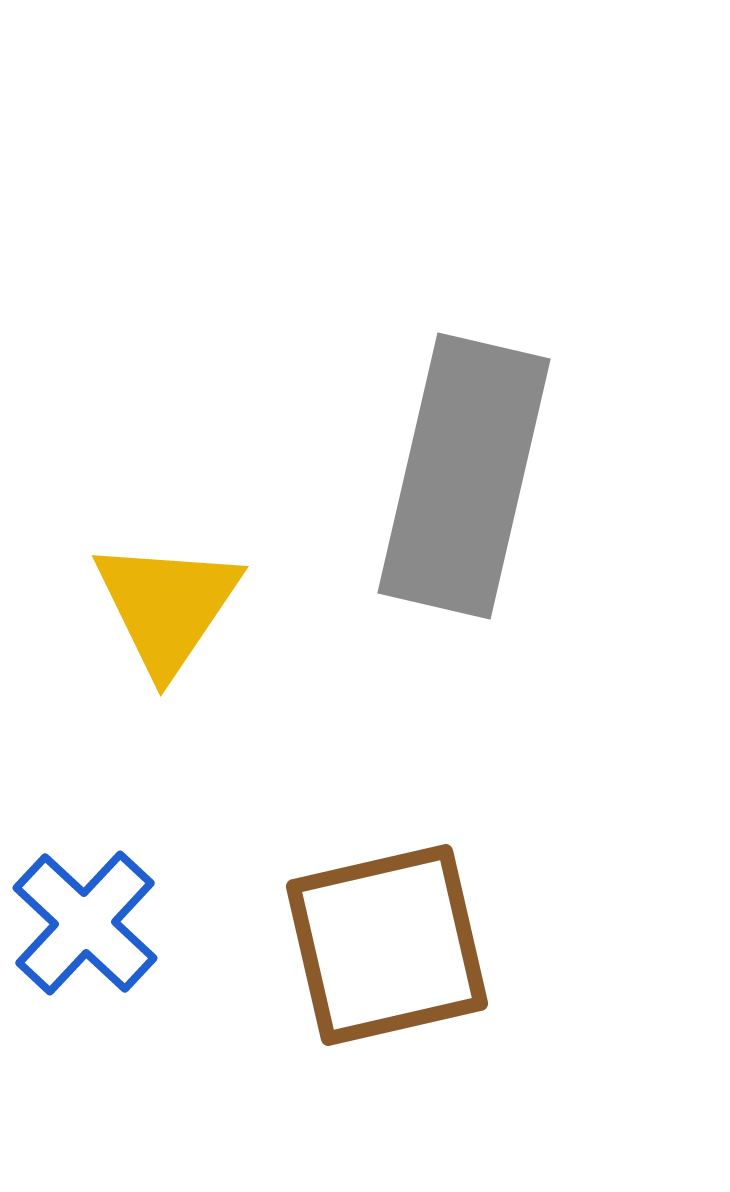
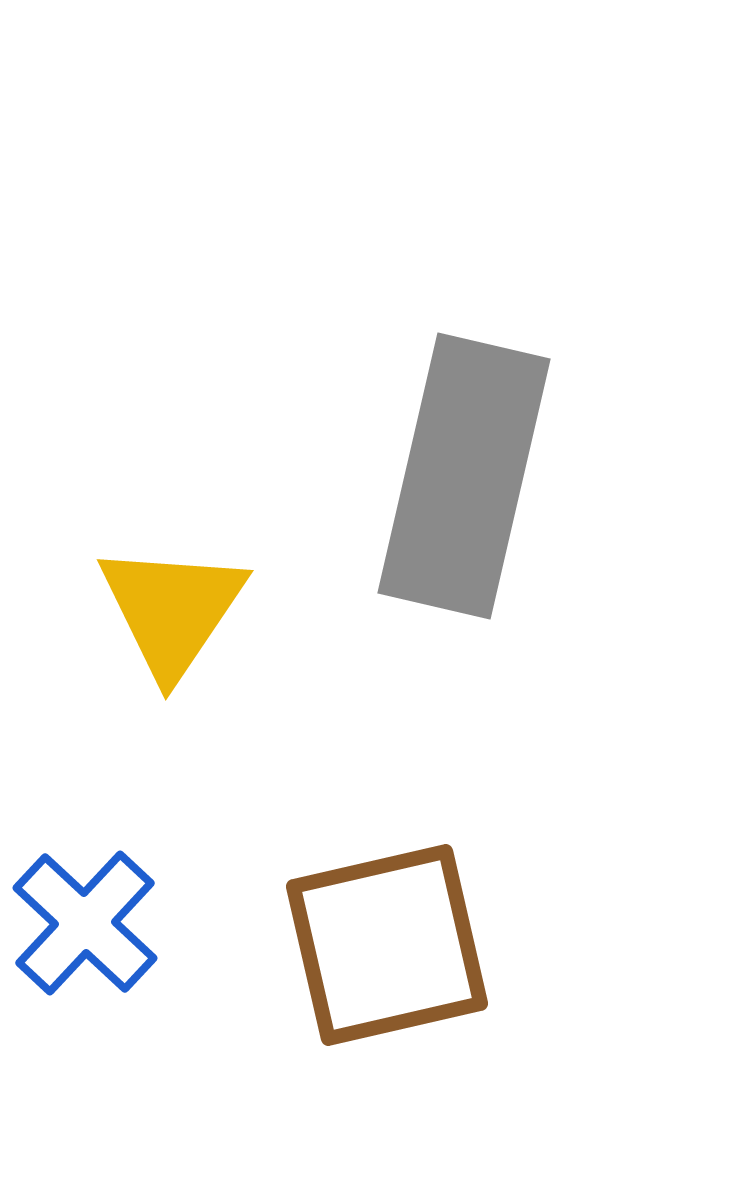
yellow triangle: moved 5 px right, 4 px down
